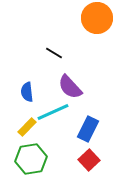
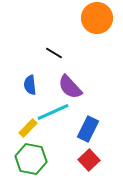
blue semicircle: moved 3 px right, 7 px up
yellow rectangle: moved 1 px right, 1 px down
green hexagon: rotated 20 degrees clockwise
